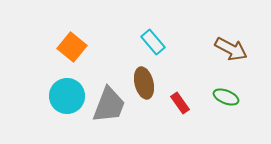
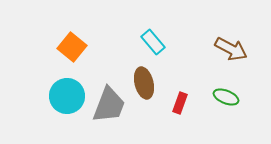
red rectangle: rotated 55 degrees clockwise
